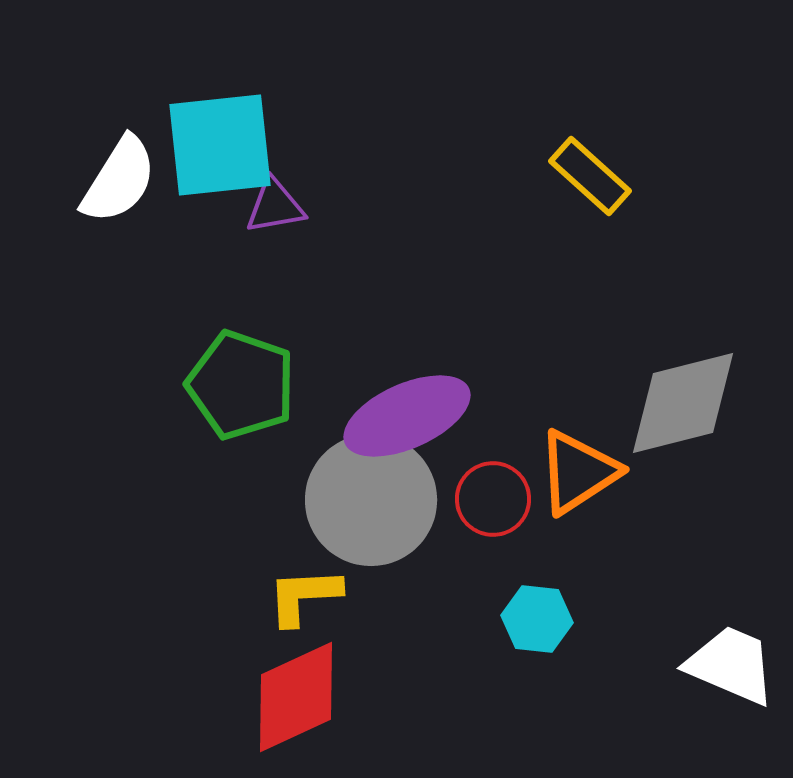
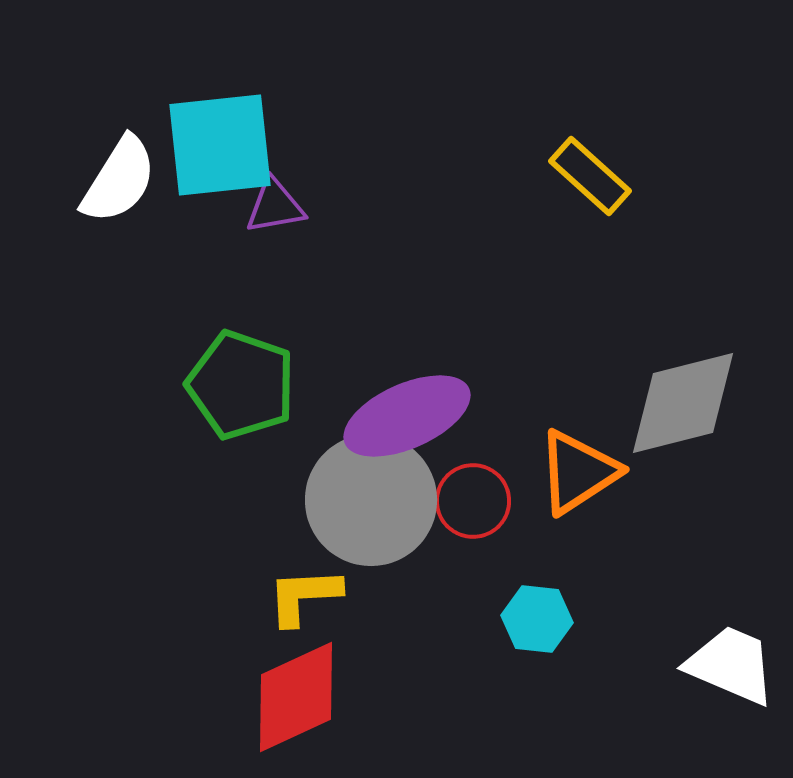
red circle: moved 20 px left, 2 px down
